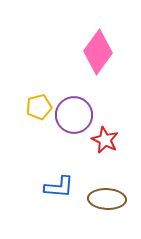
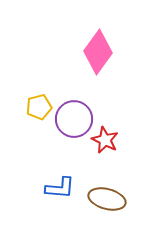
purple circle: moved 4 px down
blue L-shape: moved 1 px right, 1 px down
brown ellipse: rotated 12 degrees clockwise
